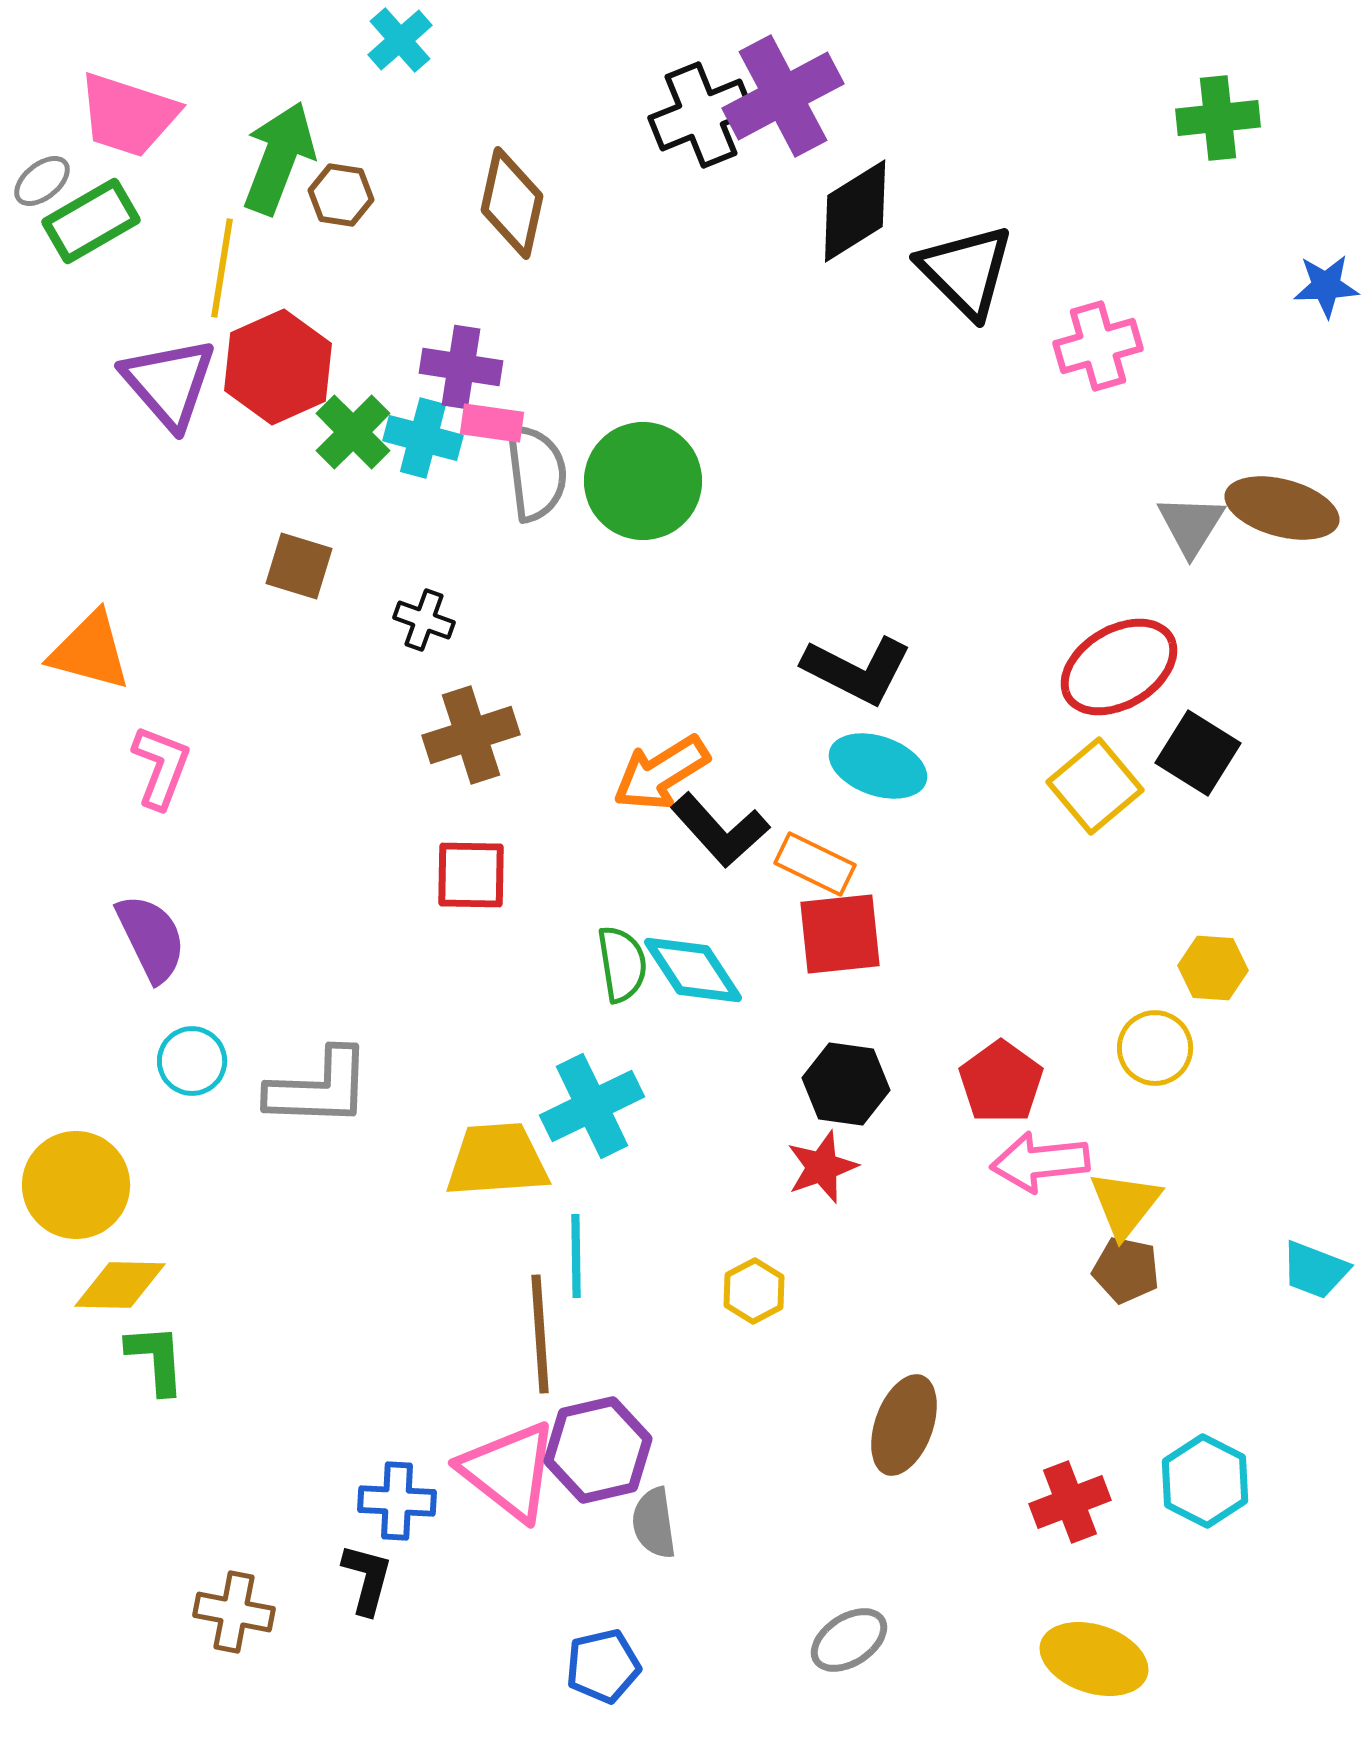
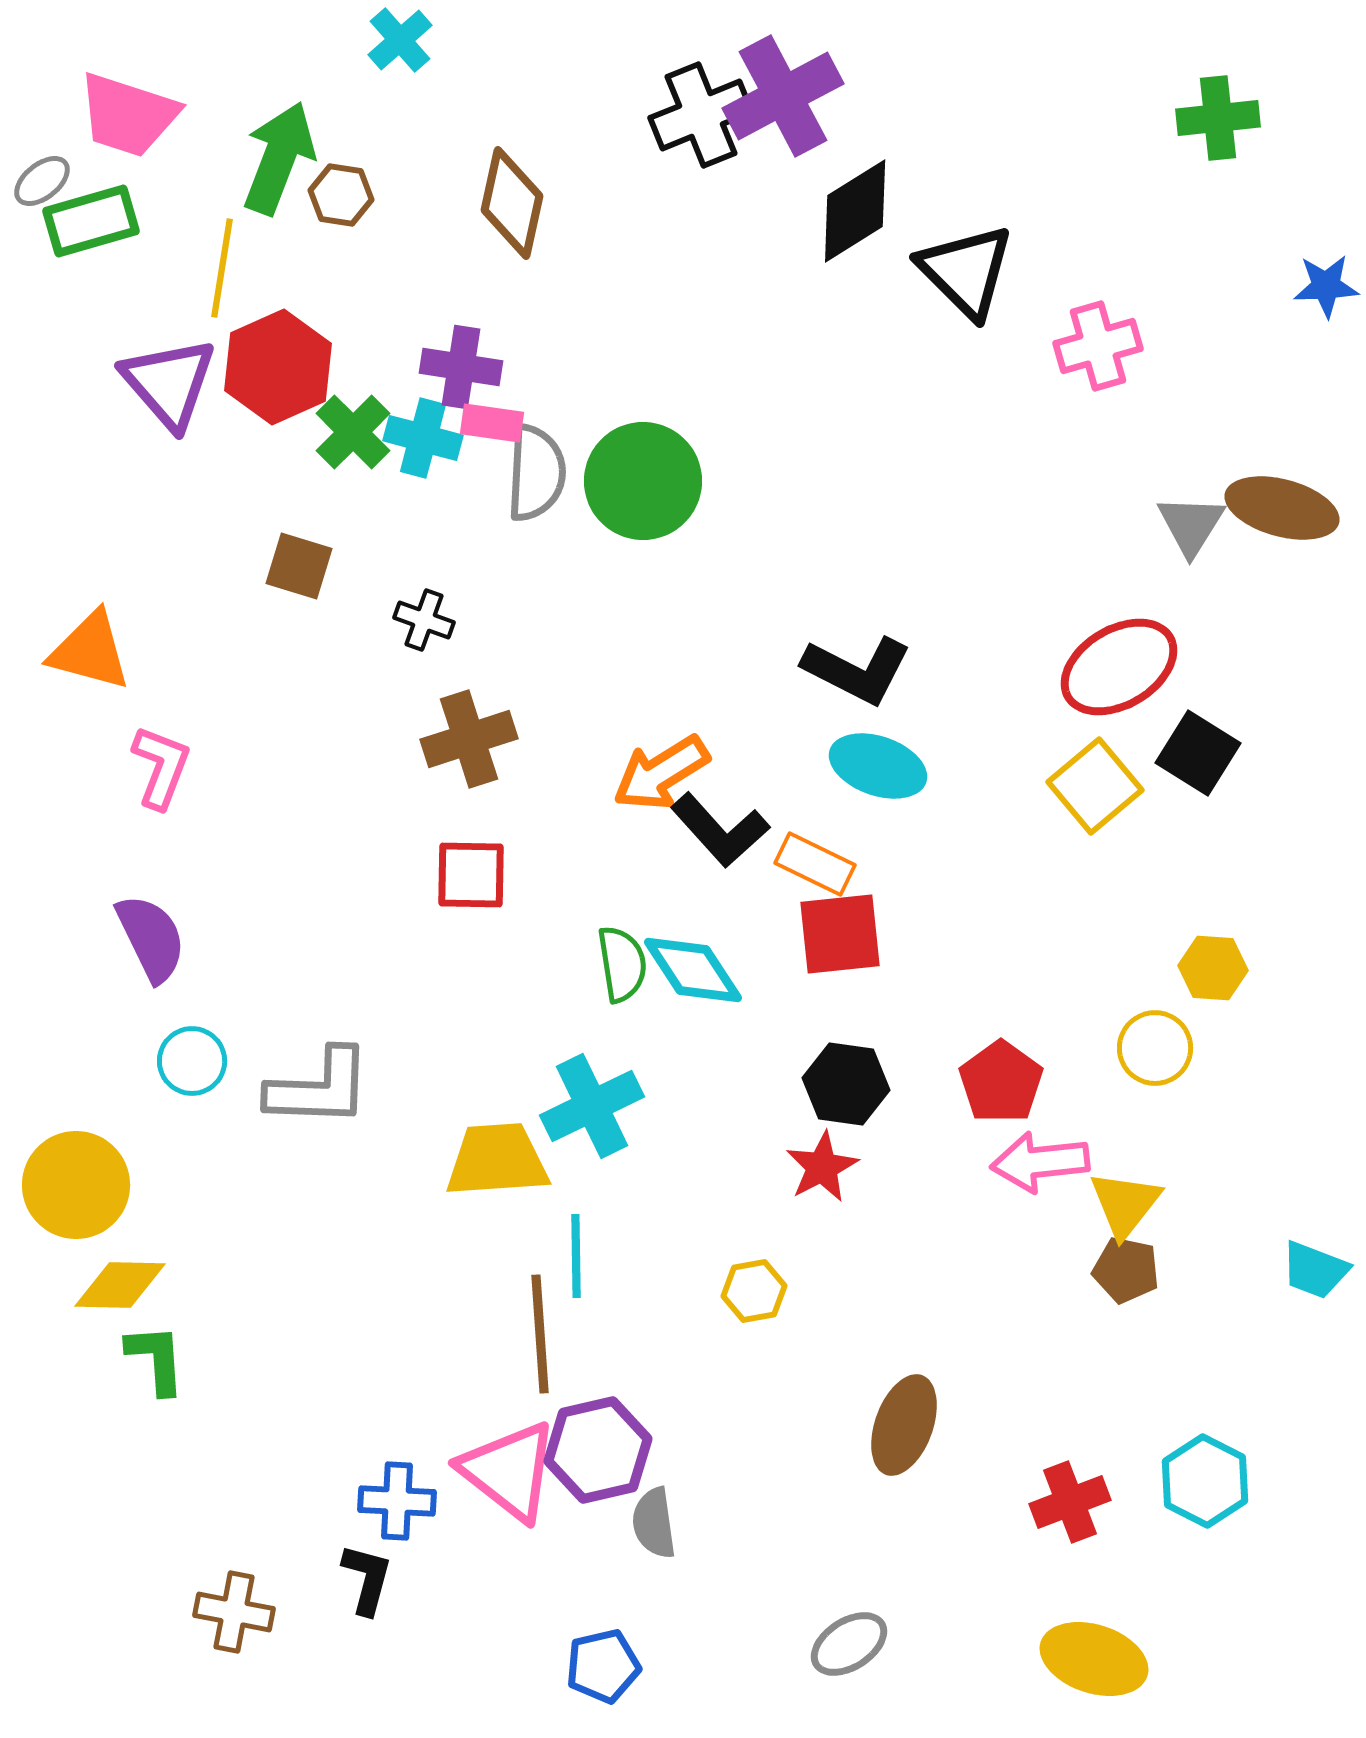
green rectangle at (91, 221): rotated 14 degrees clockwise
gray semicircle at (536, 473): rotated 10 degrees clockwise
brown cross at (471, 735): moved 2 px left, 4 px down
red star at (822, 1167): rotated 8 degrees counterclockwise
yellow hexagon at (754, 1291): rotated 18 degrees clockwise
gray ellipse at (849, 1640): moved 4 px down
